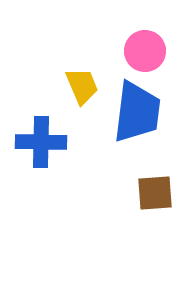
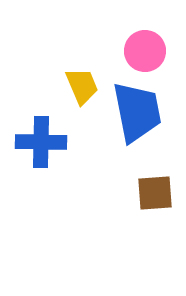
blue trapezoid: rotated 18 degrees counterclockwise
